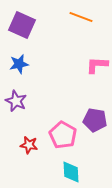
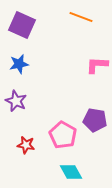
red star: moved 3 px left
cyan diamond: rotated 25 degrees counterclockwise
